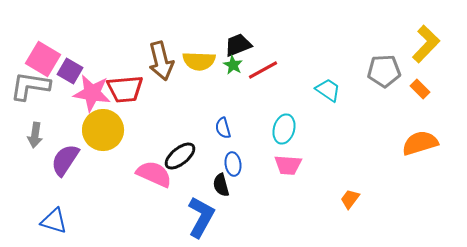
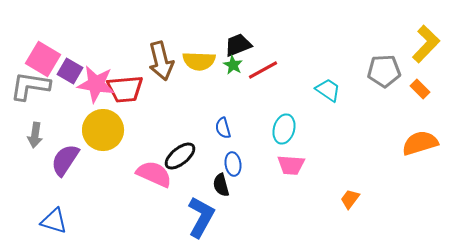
pink star: moved 4 px right, 9 px up
pink trapezoid: moved 3 px right
